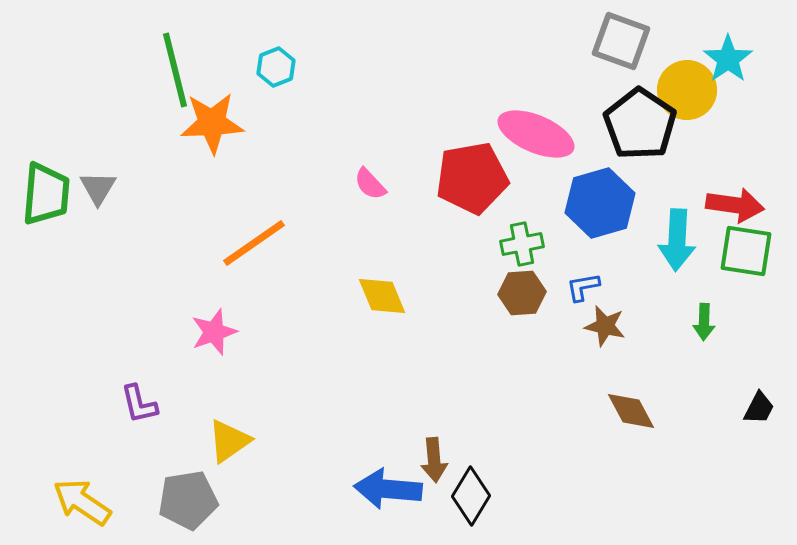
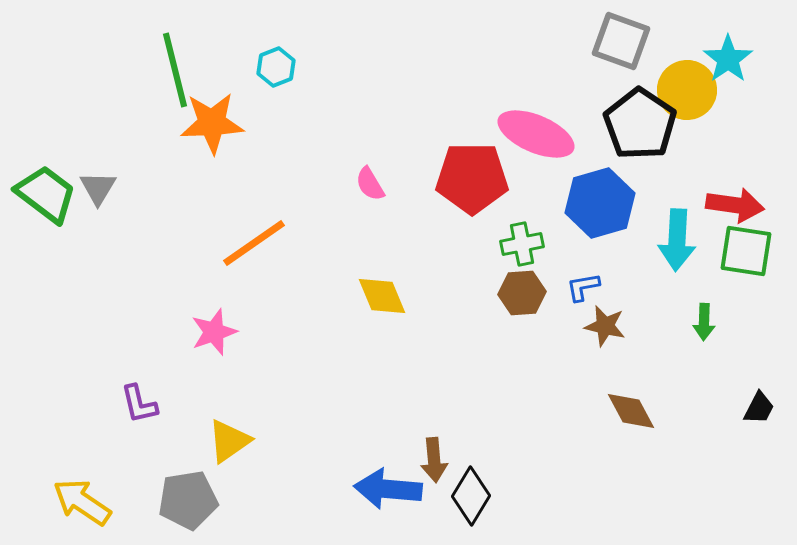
red pentagon: rotated 10 degrees clockwise
pink semicircle: rotated 12 degrees clockwise
green trapezoid: rotated 58 degrees counterclockwise
